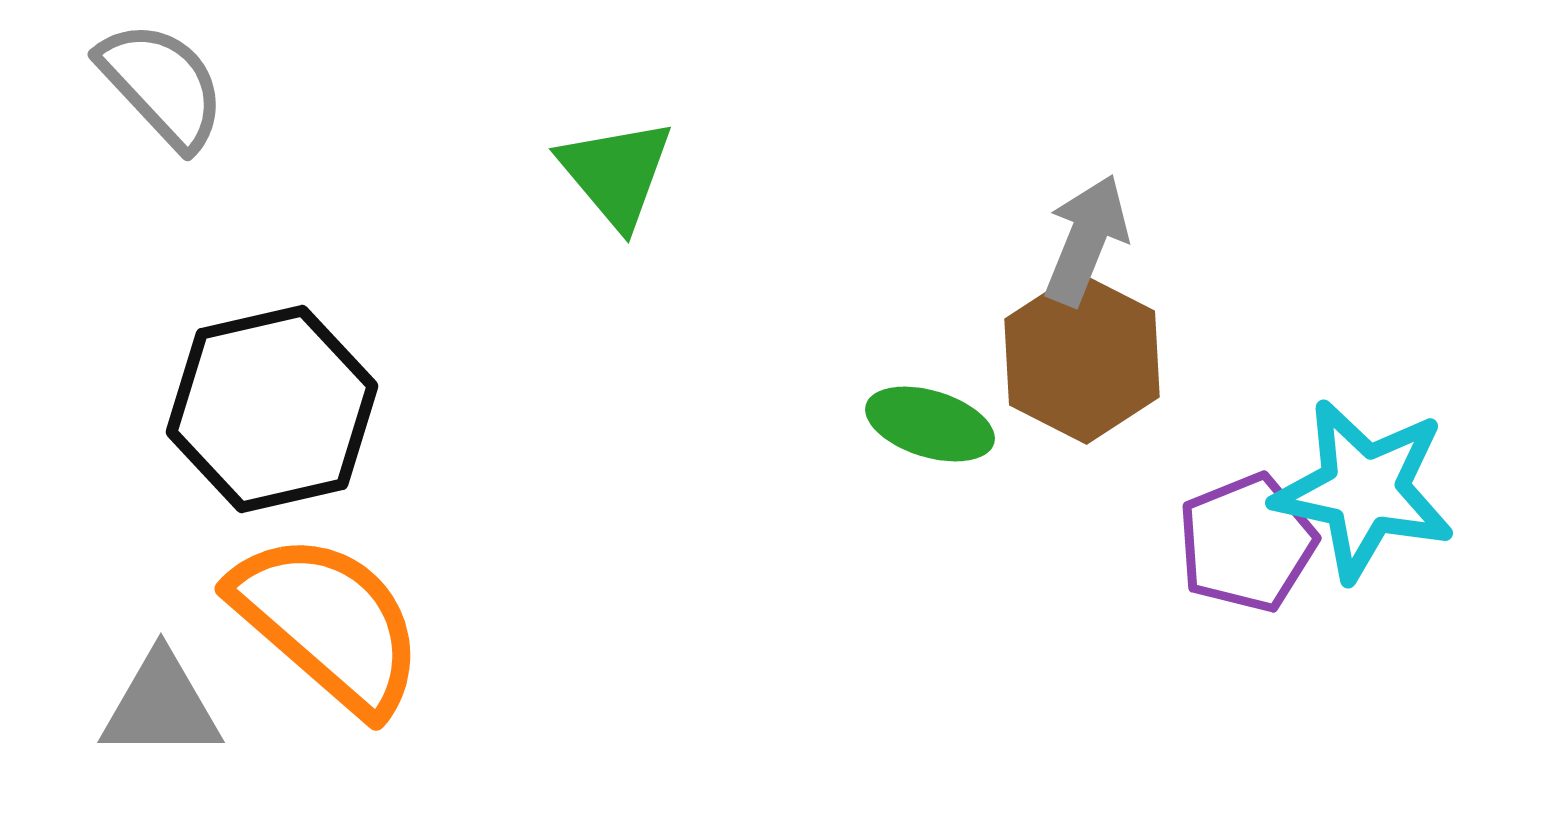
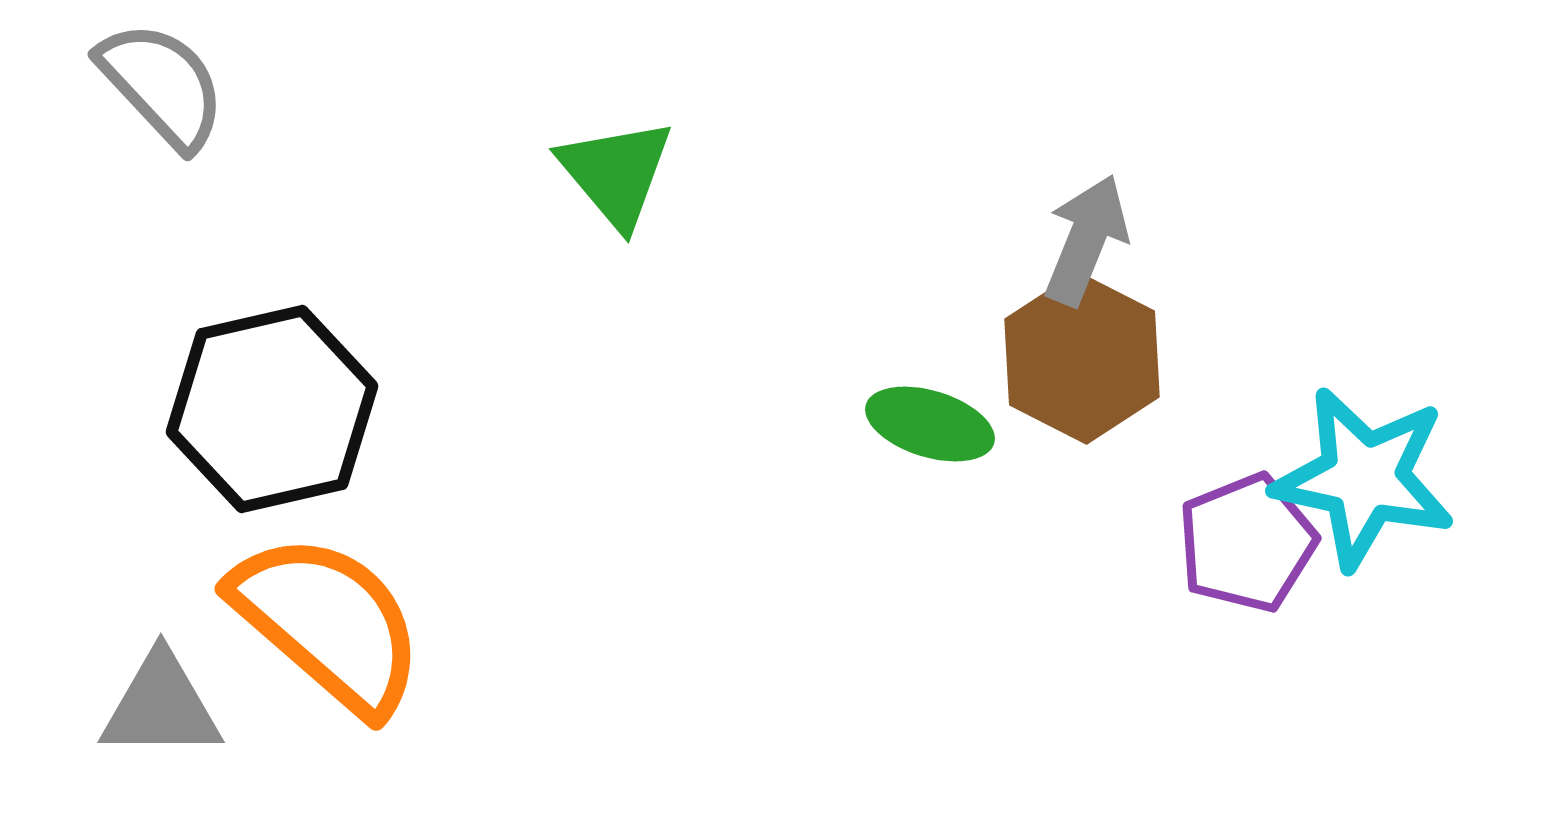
cyan star: moved 12 px up
